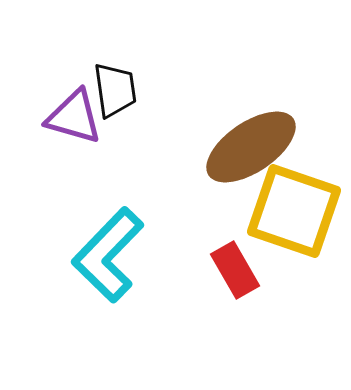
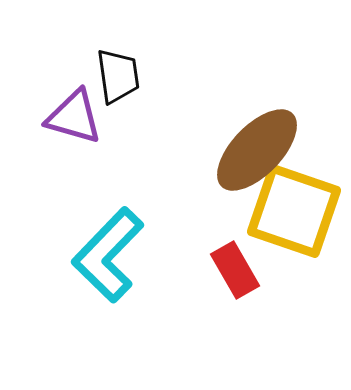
black trapezoid: moved 3 px right, 14 px up
brown ellipse: moved 6 px right, 3 px down; rotated 12 degrees counterclockwise
